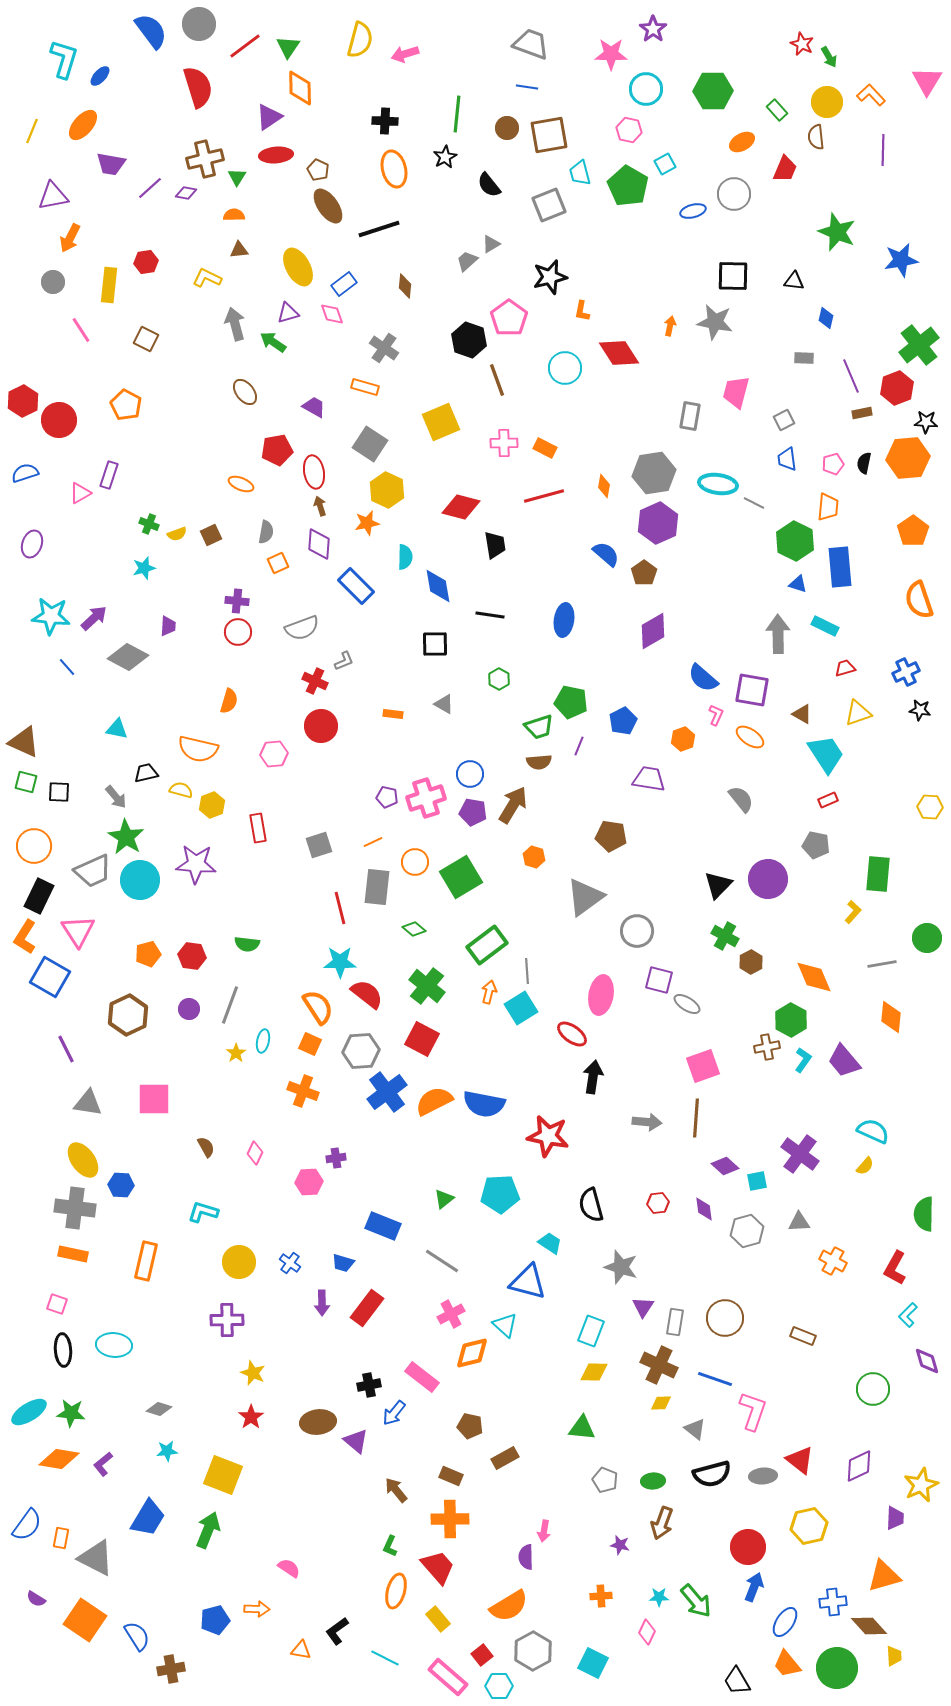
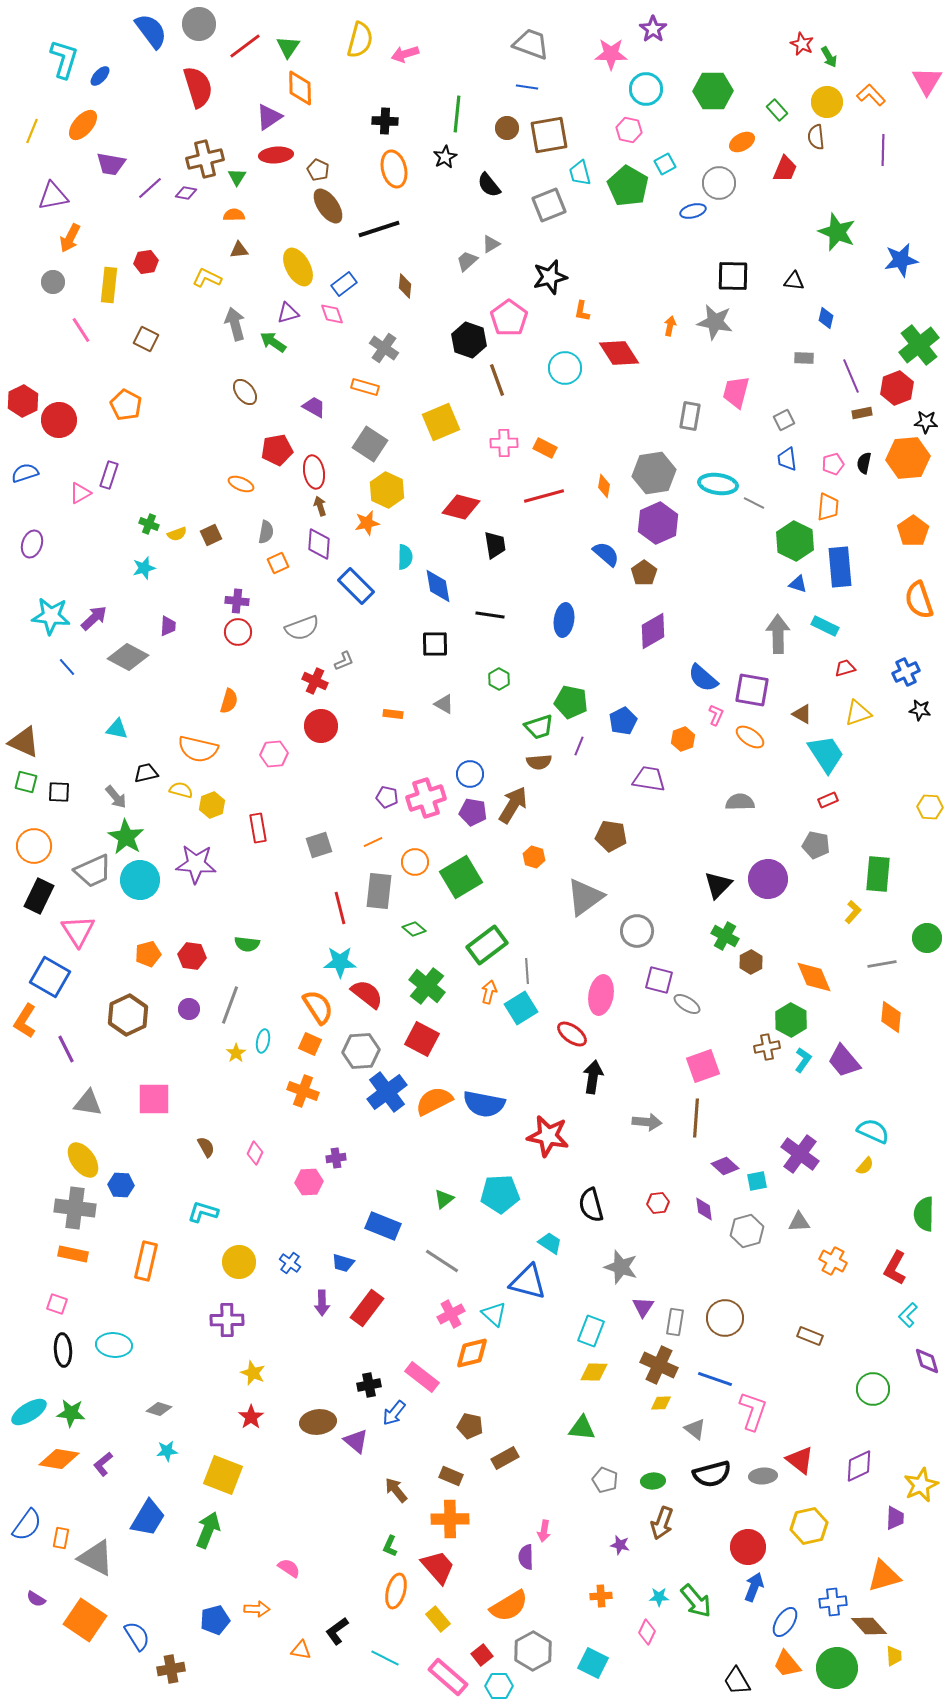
gray circle at (734, 194): moved 15 px left, 11 px up
gray semicircle at (741, 799): moved 1 px left, 3 px down; rotated 52 degrees counterclockwise
gray rectangle at (377, 887): moved 2 px right, 4 px down
orange L-shape at (25, 937): moved 84 px down
cyan triangle at (505, 1325): moved 11 px left, 11 px up
brown rectangle at (803, 1336): moved 7 px right
